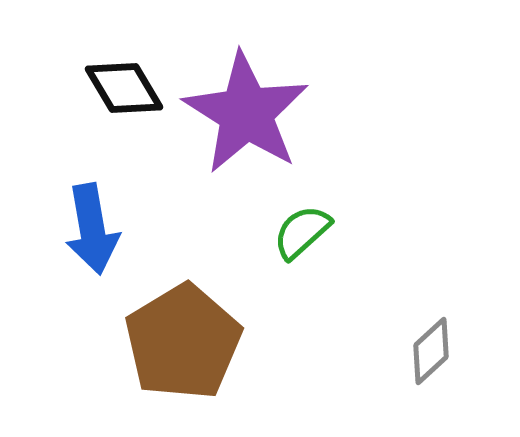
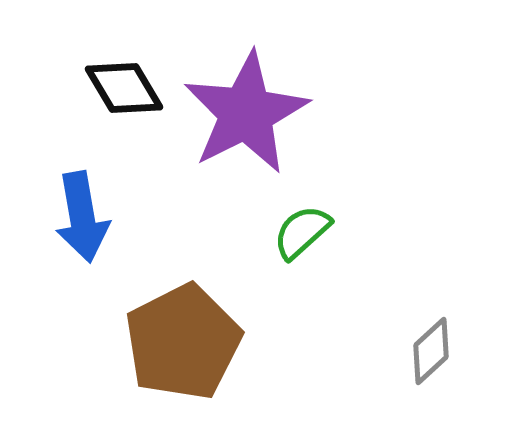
purple star: rotated 13 degrees clockwise
blue arrow: moved 10 px left, 12 px up
brown pentagon: rotated 4 degrees clockwise
